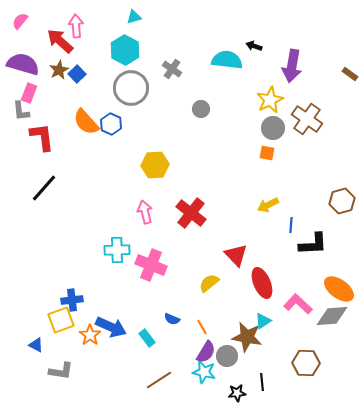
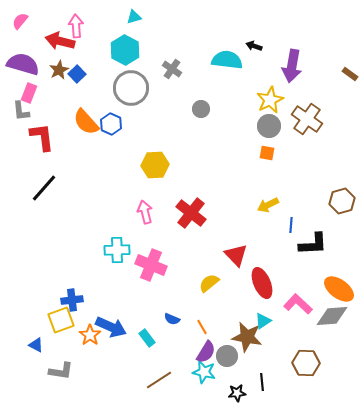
red arrow at (60, 41): rotated 28 degrees counterclockwise
gray circle at (273, 128): moved 4 px left, 2 px up
